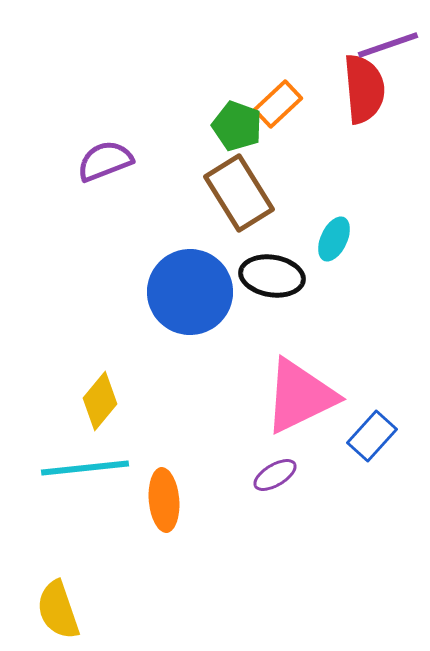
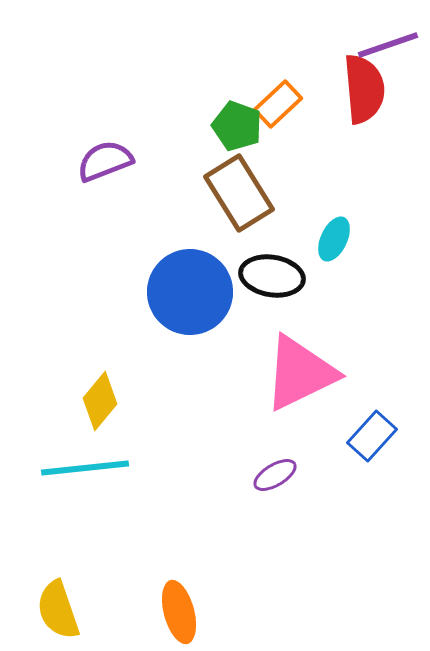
pink triangle: moved 23 px up
orange ellipse: moved 15 px right, 112 px down; rotated 10 degrees counterclockwise
